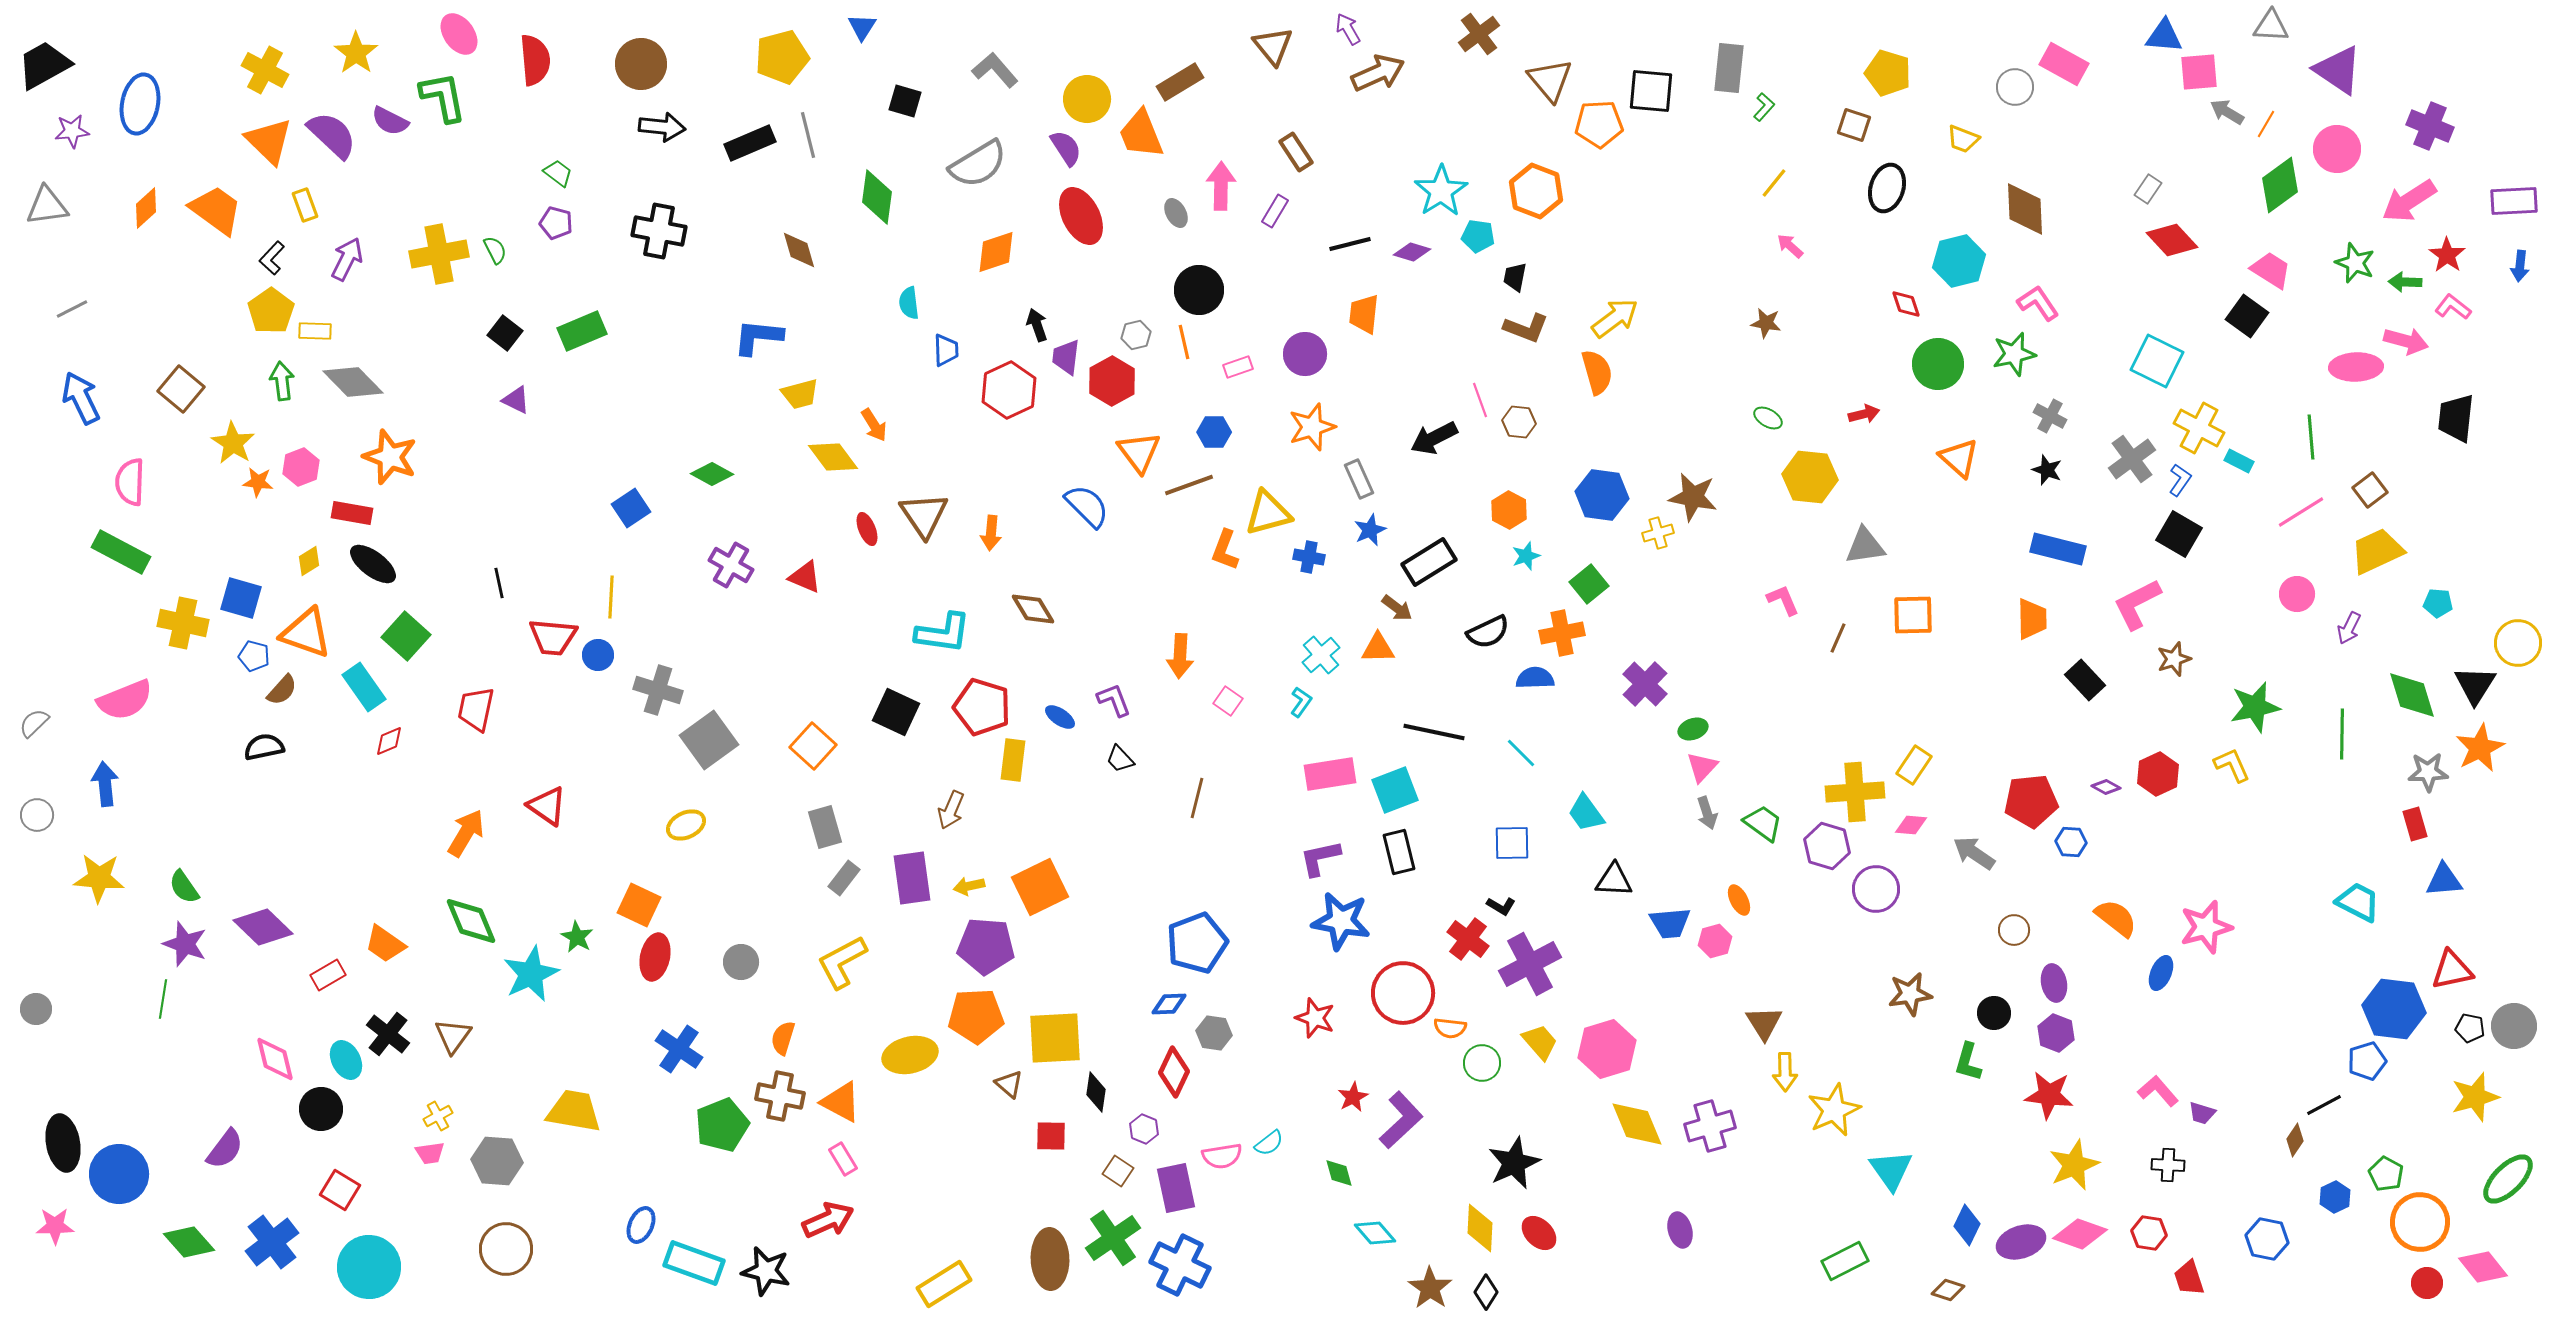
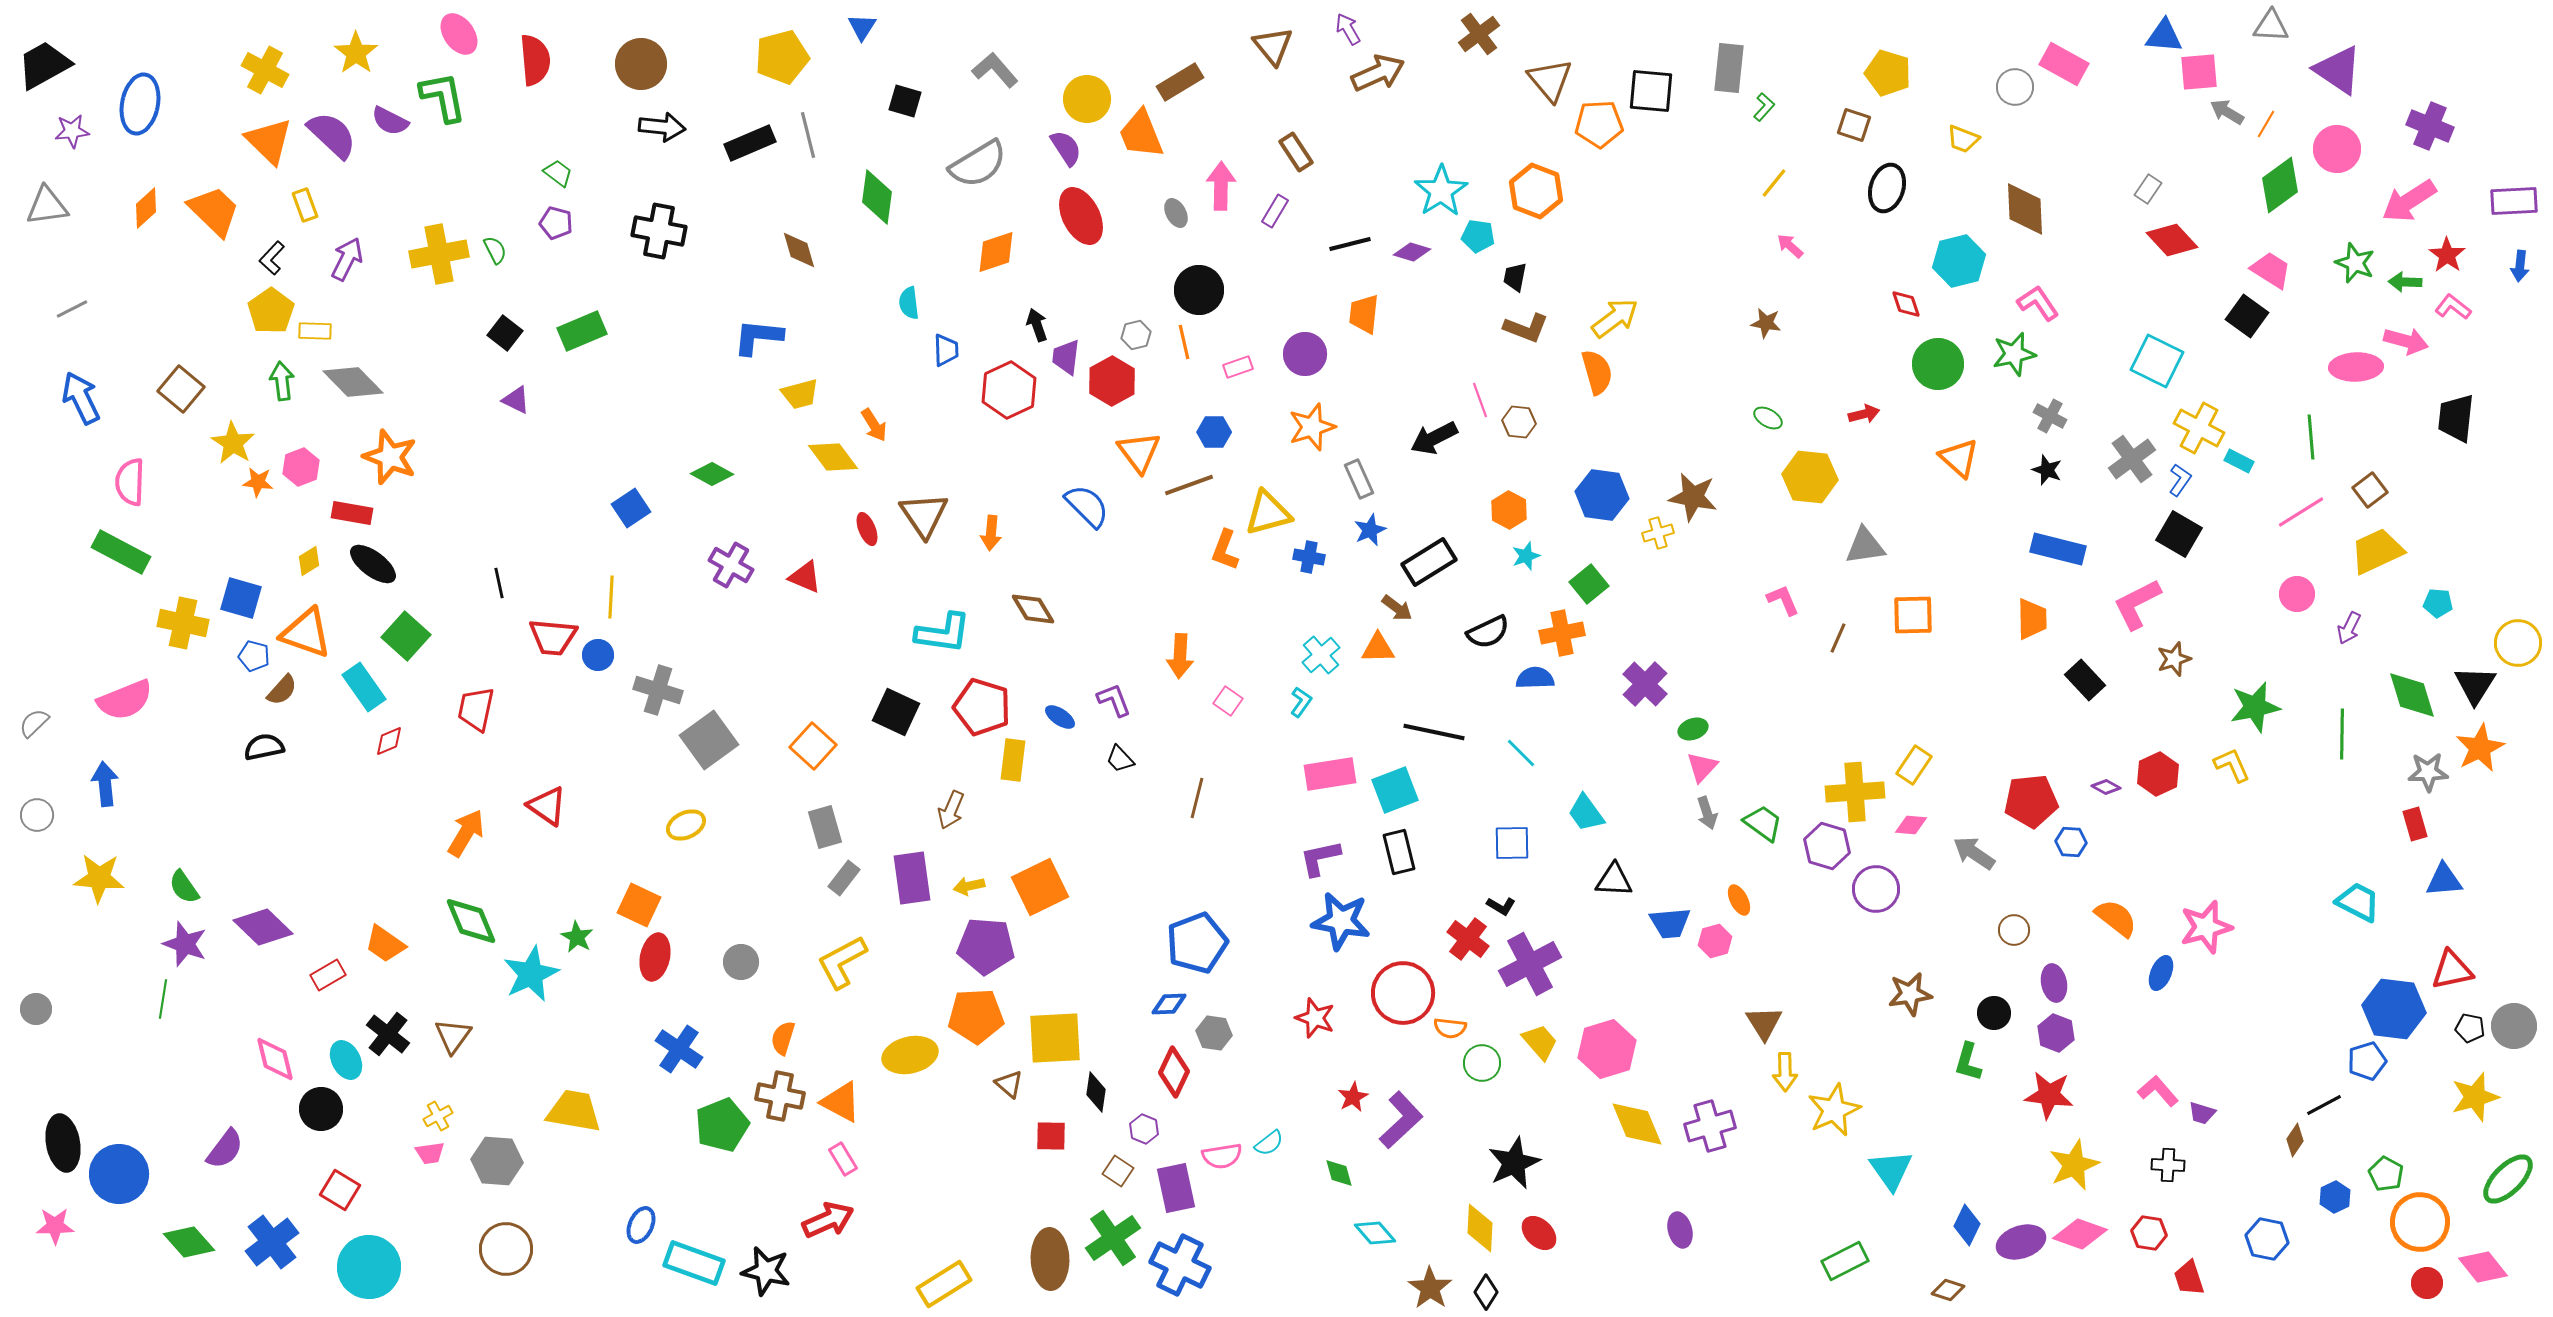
orange trapezoid at (216, 210): moved 2 px left, 1 px down; rotated 8 degrees clockwise
